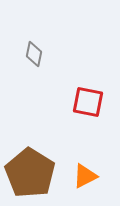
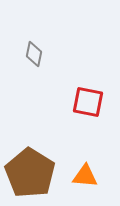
orange triangle: rotated 32 degrees clockwise
